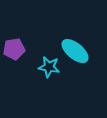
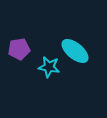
purple pentagon: moved 5 px right
